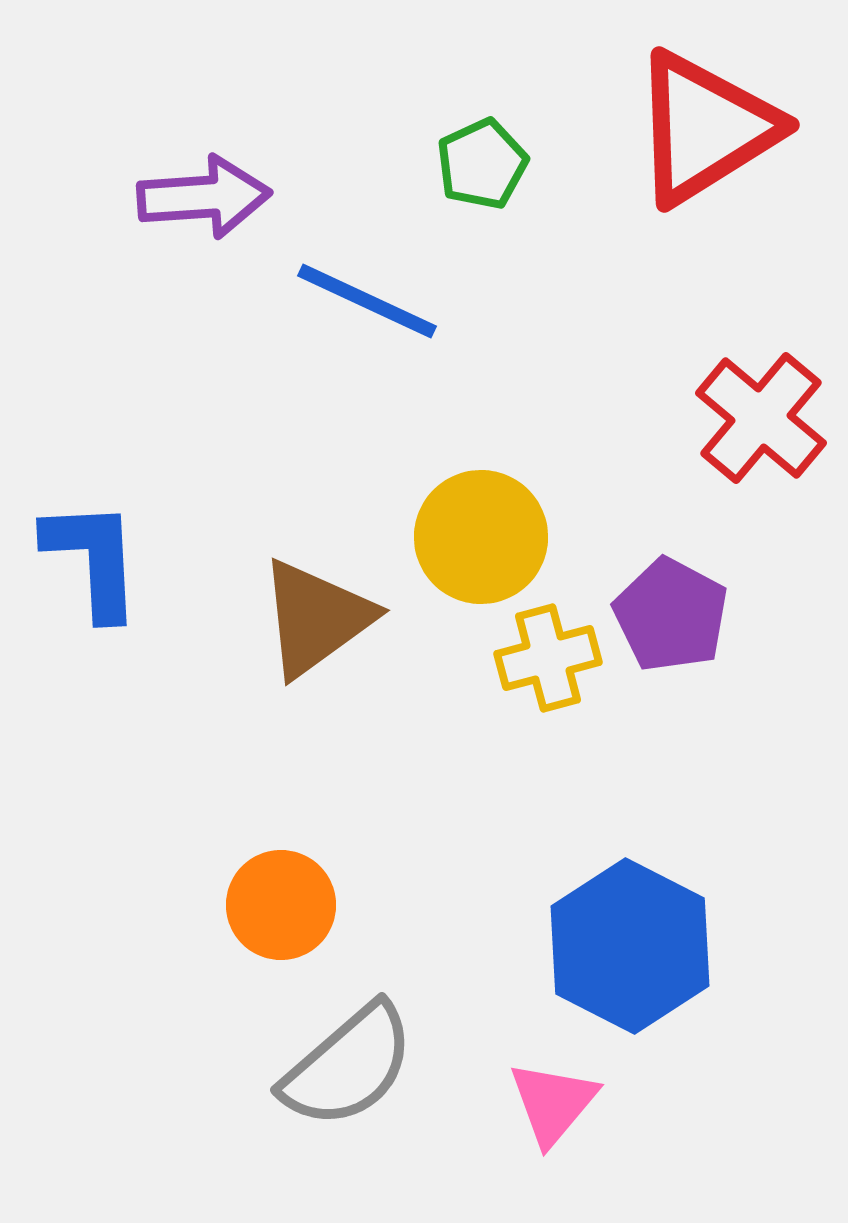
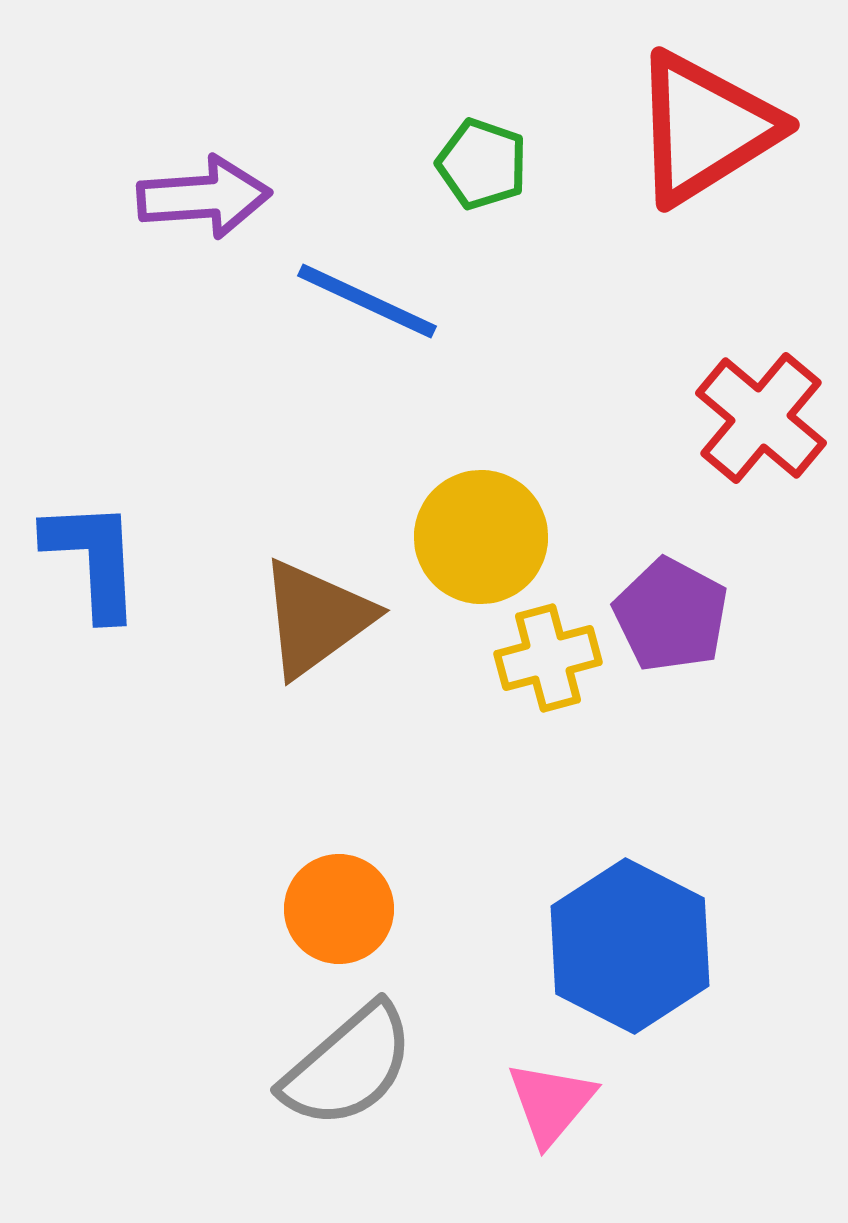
green pentagon: rotated 28 degrees counterclockwise
orange circle: moved 58 px right, 4 px down
pink triangle: moved 2 px left
